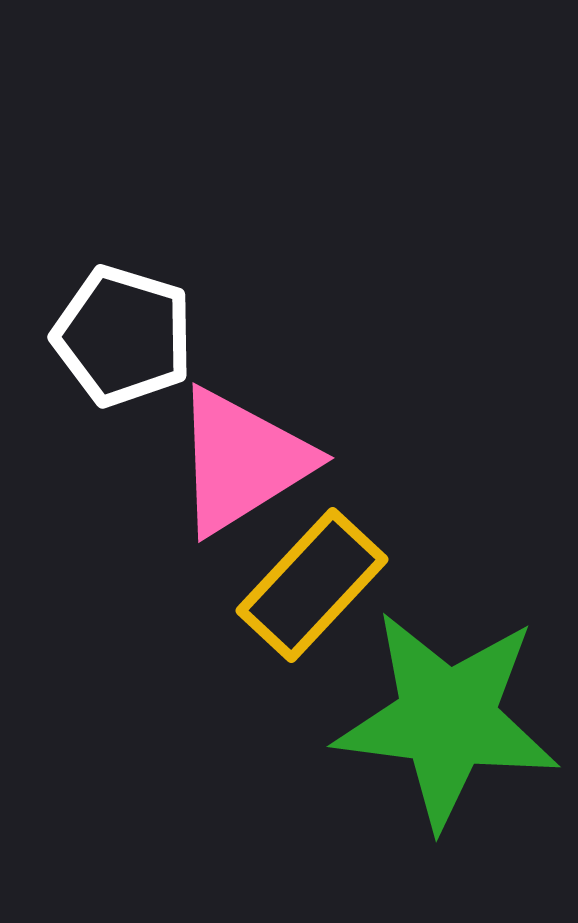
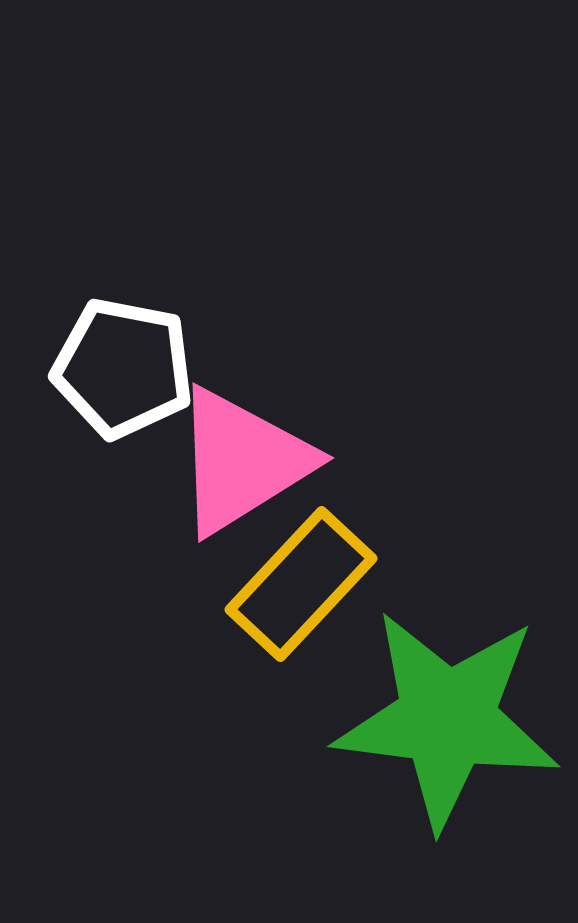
white pentagon: moved 32 px down; rotated 6 degrees counterclockwise
yellow rectangle: moved 11 px left, 1 px up
